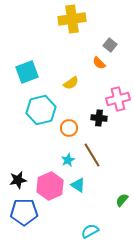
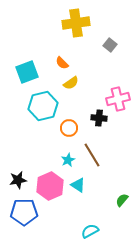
yellow cross: moved 4 px right, 4 px down
orange semicircle: moved 37 px left
cyan hexagon: moved 2 px right, 4 px up
